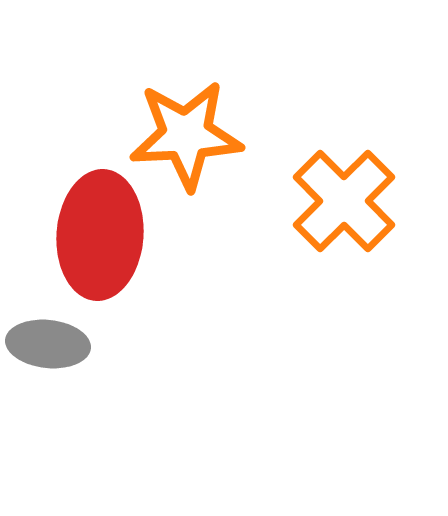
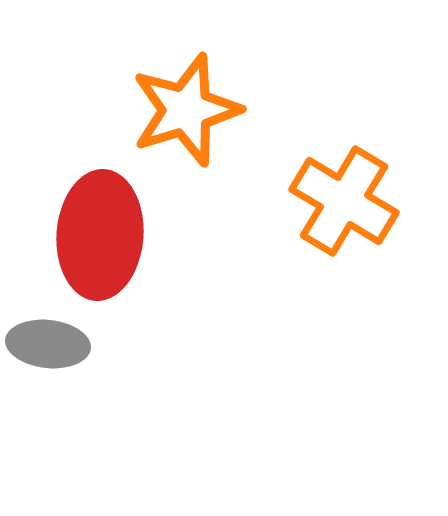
orange star: moved 25 px up; rotated 14 degrees counterclockwise
orange cross: rotated 14 degrees counterclockwise
